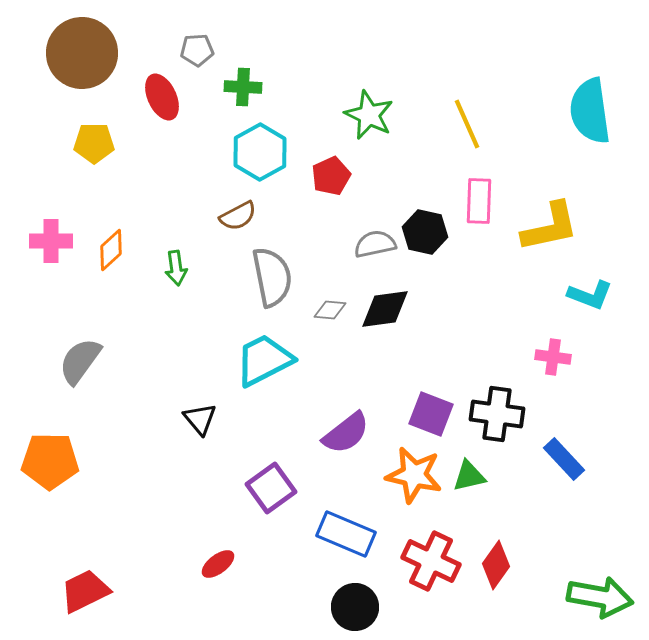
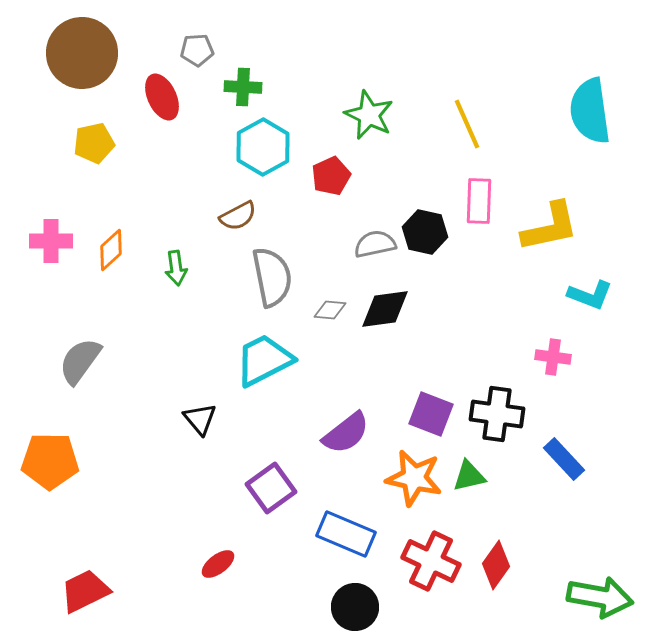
yellow pentagon at (94, 143): rotated 12 degrees counterclockwise
cyan hexagon at (260, 152): moved 3 px right, 5 px up
orange star at (414, 475): moved 3 px down
